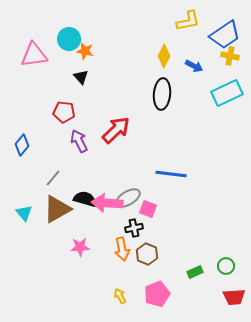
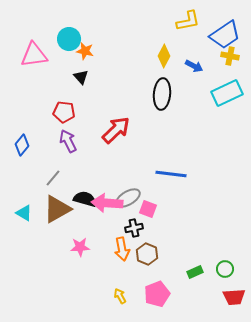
purple arrow: moved 11 px left
cyan triangle: rotated 18 degrees counterclockwise
green circle: moved 1 px left, 3 px down
